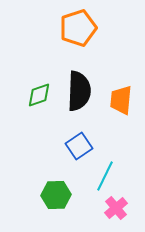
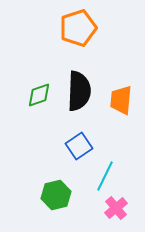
green hexagon: rotated 12 degrees counterclockwise
